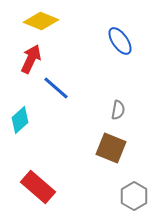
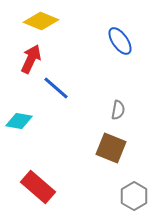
cyan diamond: moved 1 px left, 1 px down; rotated 52 degrees clockwise
